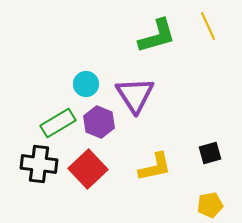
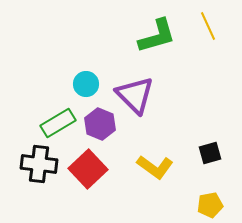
purple triangle: rotated 12 degrees counterclockwise
purple hexagon: moved 1 px right, 2 px down
yellow L-shape: rotated 48 degrees clockwise
